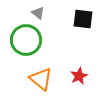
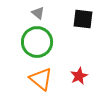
green circle: moved 11 px right, 2 px down
